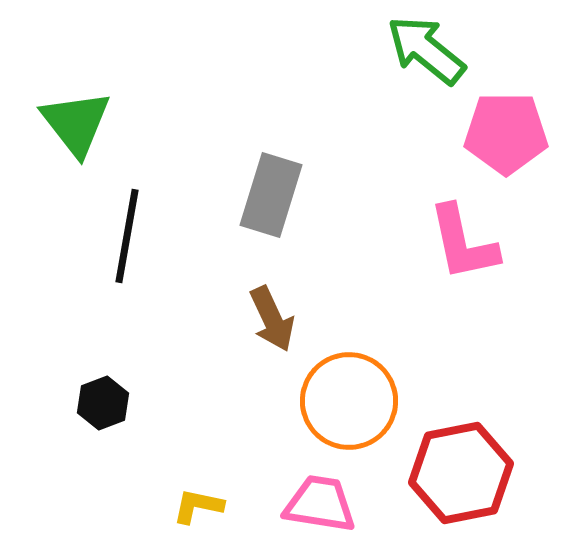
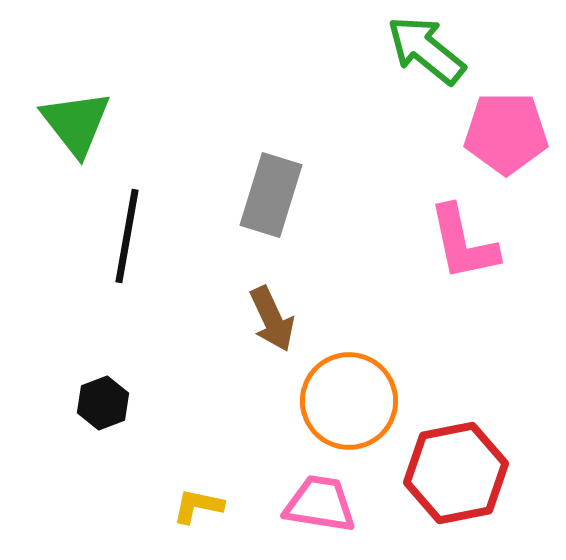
red hexagon: moved 5 px left
